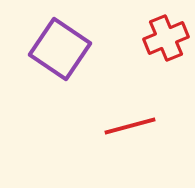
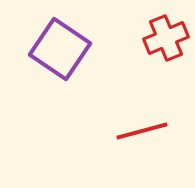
red line: moved 12 px right, 5 px down
